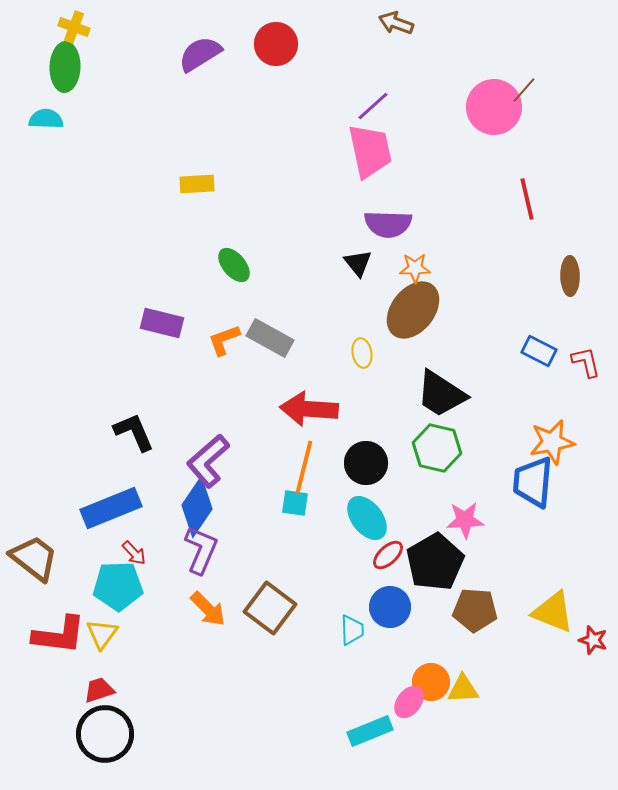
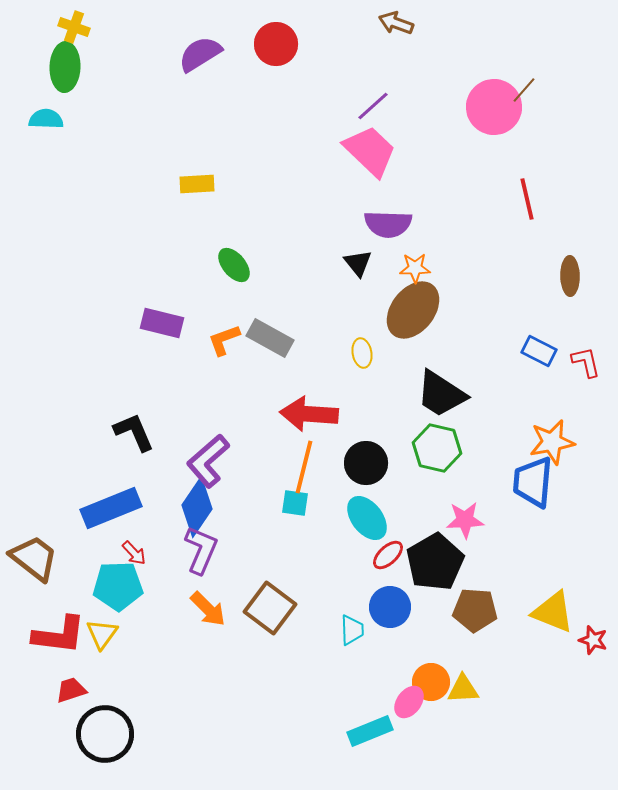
pink trapezoid at (370, 151): rotated 34 degrees counterclockwise
red arrow at (309, 409): moved 5 px down
red trapezoid at (99, 690): moved 28 px left
